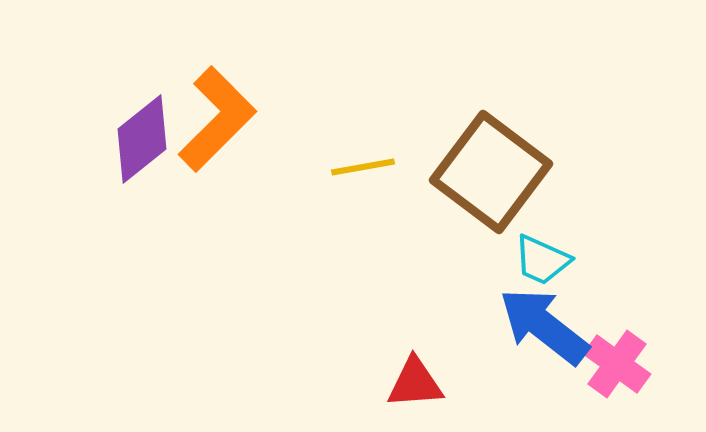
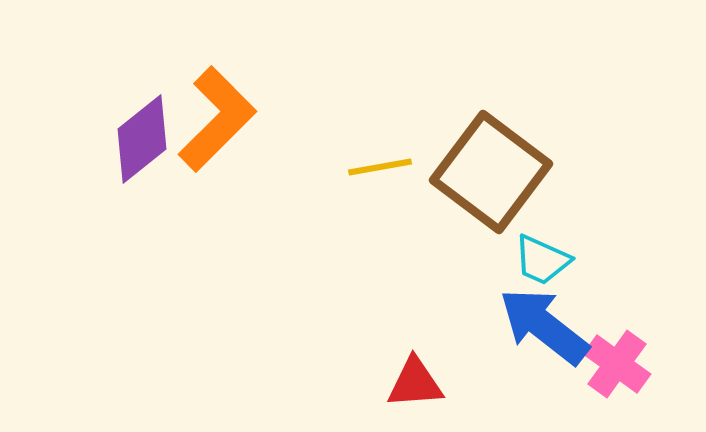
yellow line: moved 17 px right
